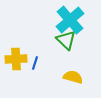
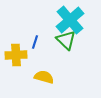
yellow cross: moved 4 px up
blue line: moved 21 px up
yellow semicircle: moved 29 px left
